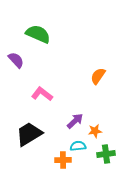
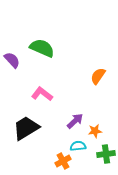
green semicircle: moved 4 px right, 14 px down
purple semicircle: moved 4 px left
black trapezoid: moved 3 px left, 6 px up
orange cross: moved 1 px down; rotated 28 degrees counterclockwise
